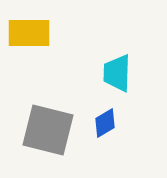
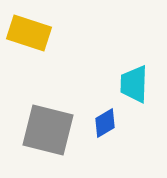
yellow rectangle: rotated 18 degrees clockwise
cyan trapezoid: moved 17 px right, 11 px down
